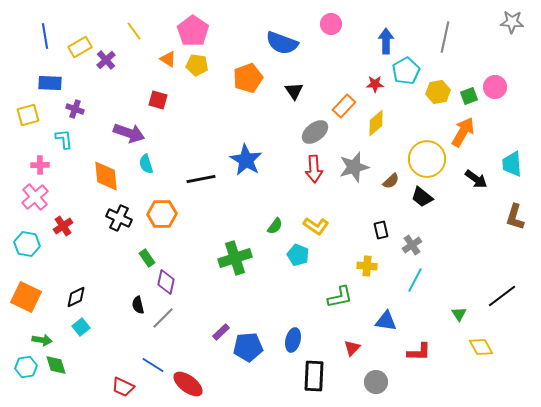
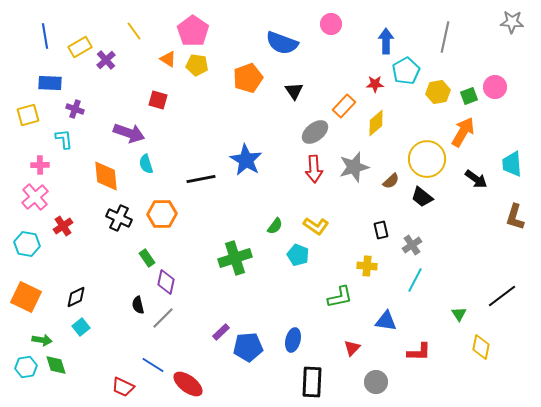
yellow diamond at (481, 347): rotated 40 degrees clockwise
black rectangle at (314, 376): moved 2 px left, 6 px down
